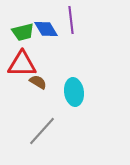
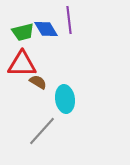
purple line: moved 2 px left
cyan ellipse: moved 9 px left, 7 px down
